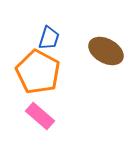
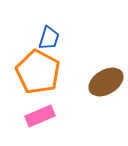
brown ellipse: moved 31 px down; rotated 60 degrees counterclockwise
pink rectangle: rotated 64 degrees counterclockwise
